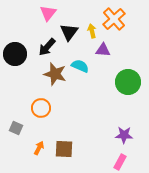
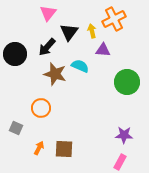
orange cross: rotated 15 degrees clockwise
green circle: moved 1 px left
